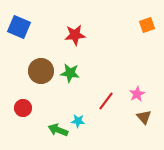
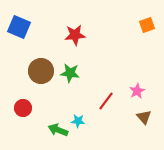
pink star: moved 3 px up
